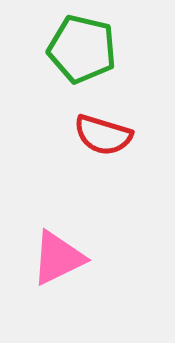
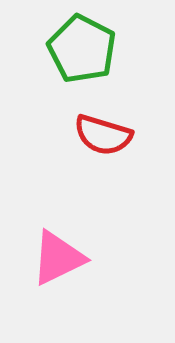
green pentagon: rotated 14 degrees clockwise
